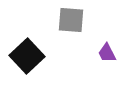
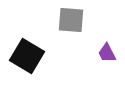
black square: rotated 16 degrees counterclockwise
